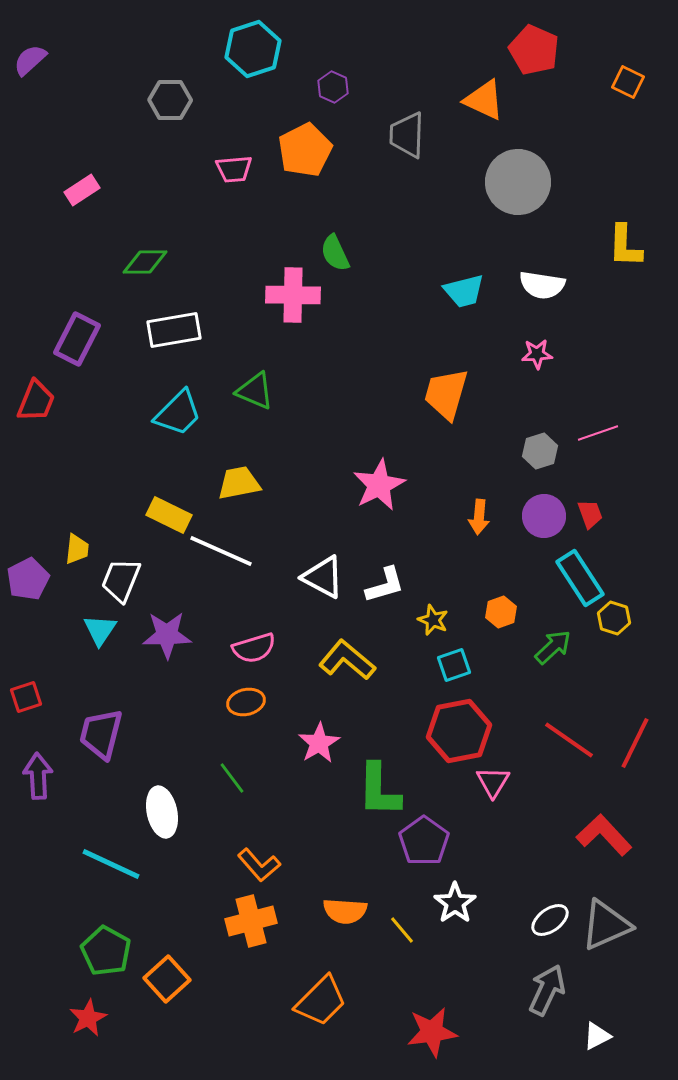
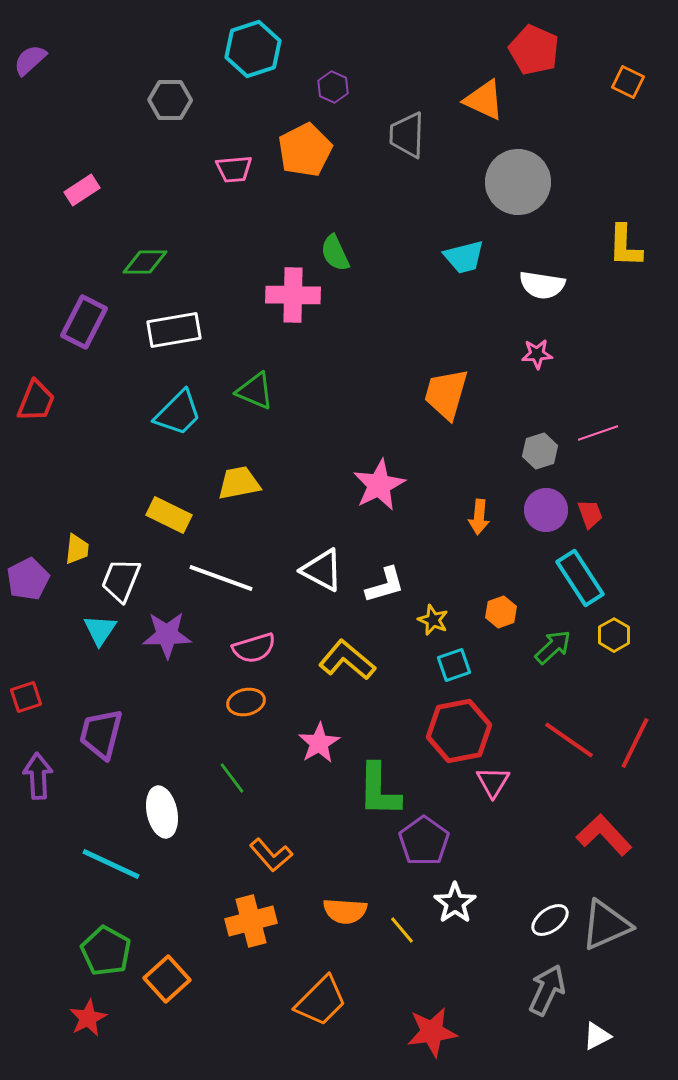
cyan trapezoid at (464, 291): moved 34 px up
purple rectangle at (77, 339): moved 7 px right, 17 px up
purple circle at (544, 516): moved 2 px right, 6 px up
white line at (221, 551): moved 27 px down; rotated 4 degrees counterclockwise
white triangle at (323, 577): moved 1 px left, 7 px up
yellow hexagon at (614, 618): moved 17 px down; rotated 12 degrees clockwise
orange L-shape at (259, 865): moved 12 px right, 10 px up
